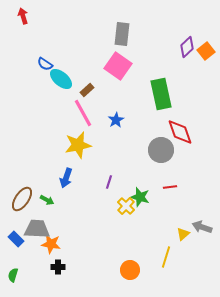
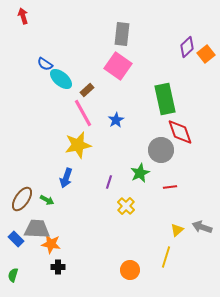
orange square: moved 3 px down
green rectangle: moved 4 px right, 5 px down
green star: moved 24 px up; rotated 30 degrees clockwise
yellow triangle: moved 6 px left, 4 px up
